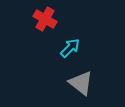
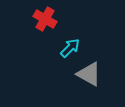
gray triangle: moved 8 px right, 9 px up; rotated 8 degrees counterclockwise
